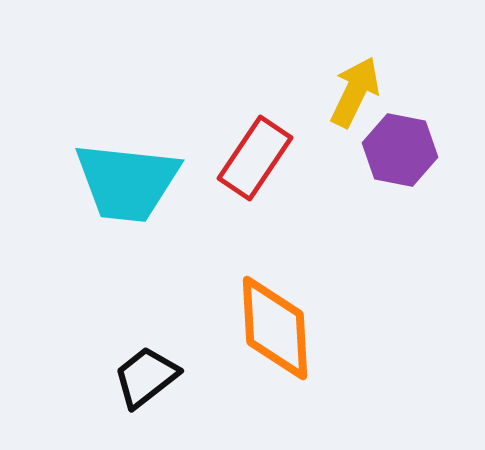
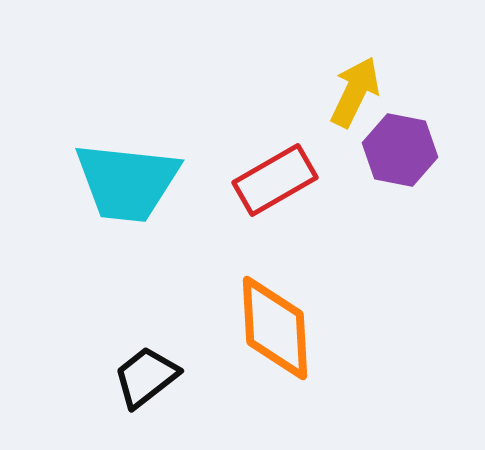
red rectangle: moved 20 px right, 22 px down; rotated 26 degrees clockwise
